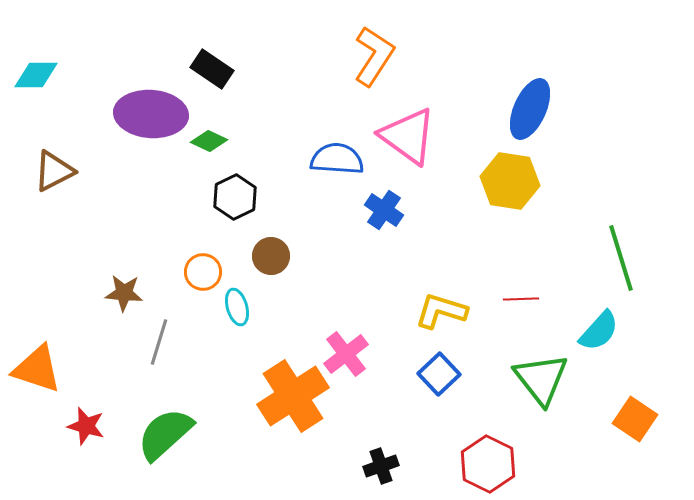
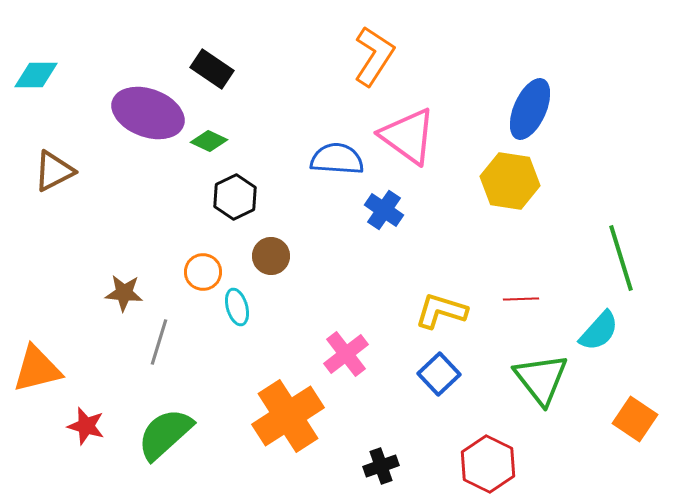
purple ellipse: moved 3 px left, 1 px up; rotated 16 degrees clockwise
orange triangle: rotated 32 degrees counterclockwise
orange cross: moved 5 px left, 20 px down
